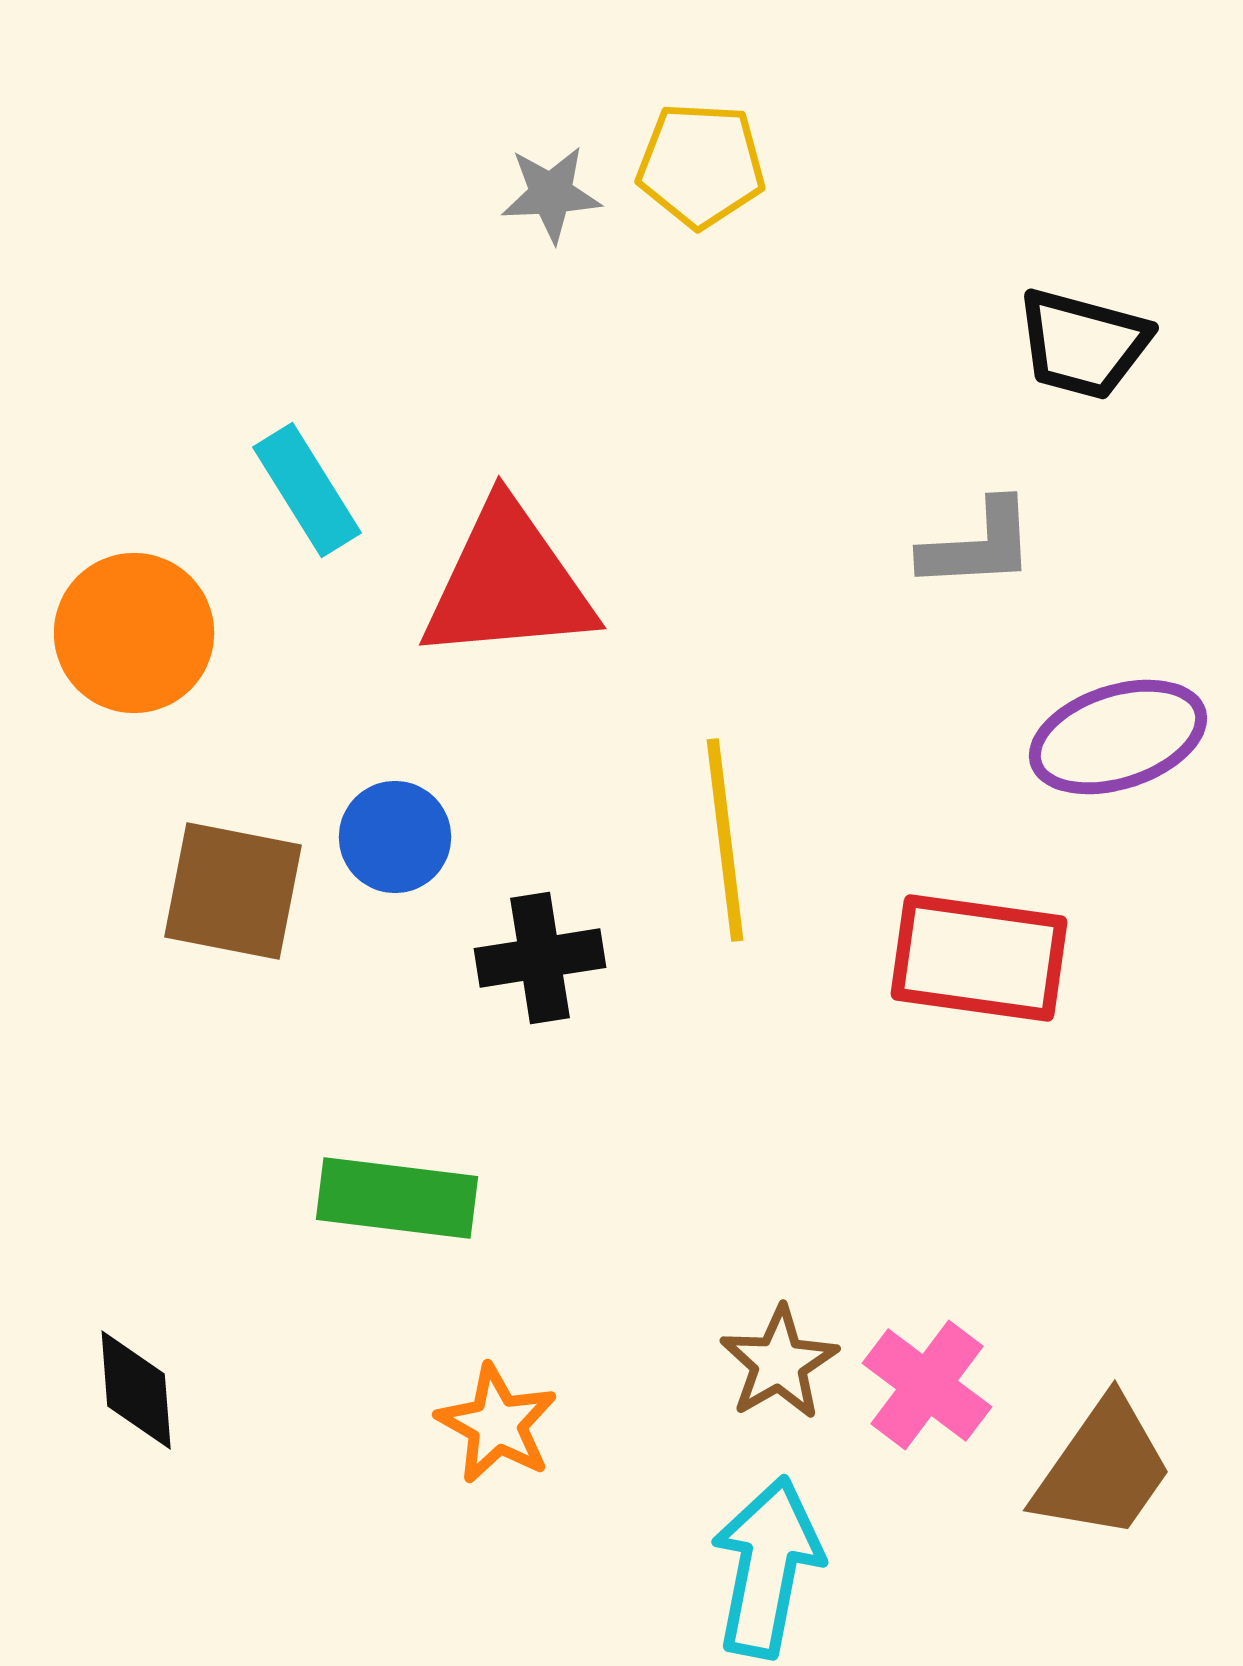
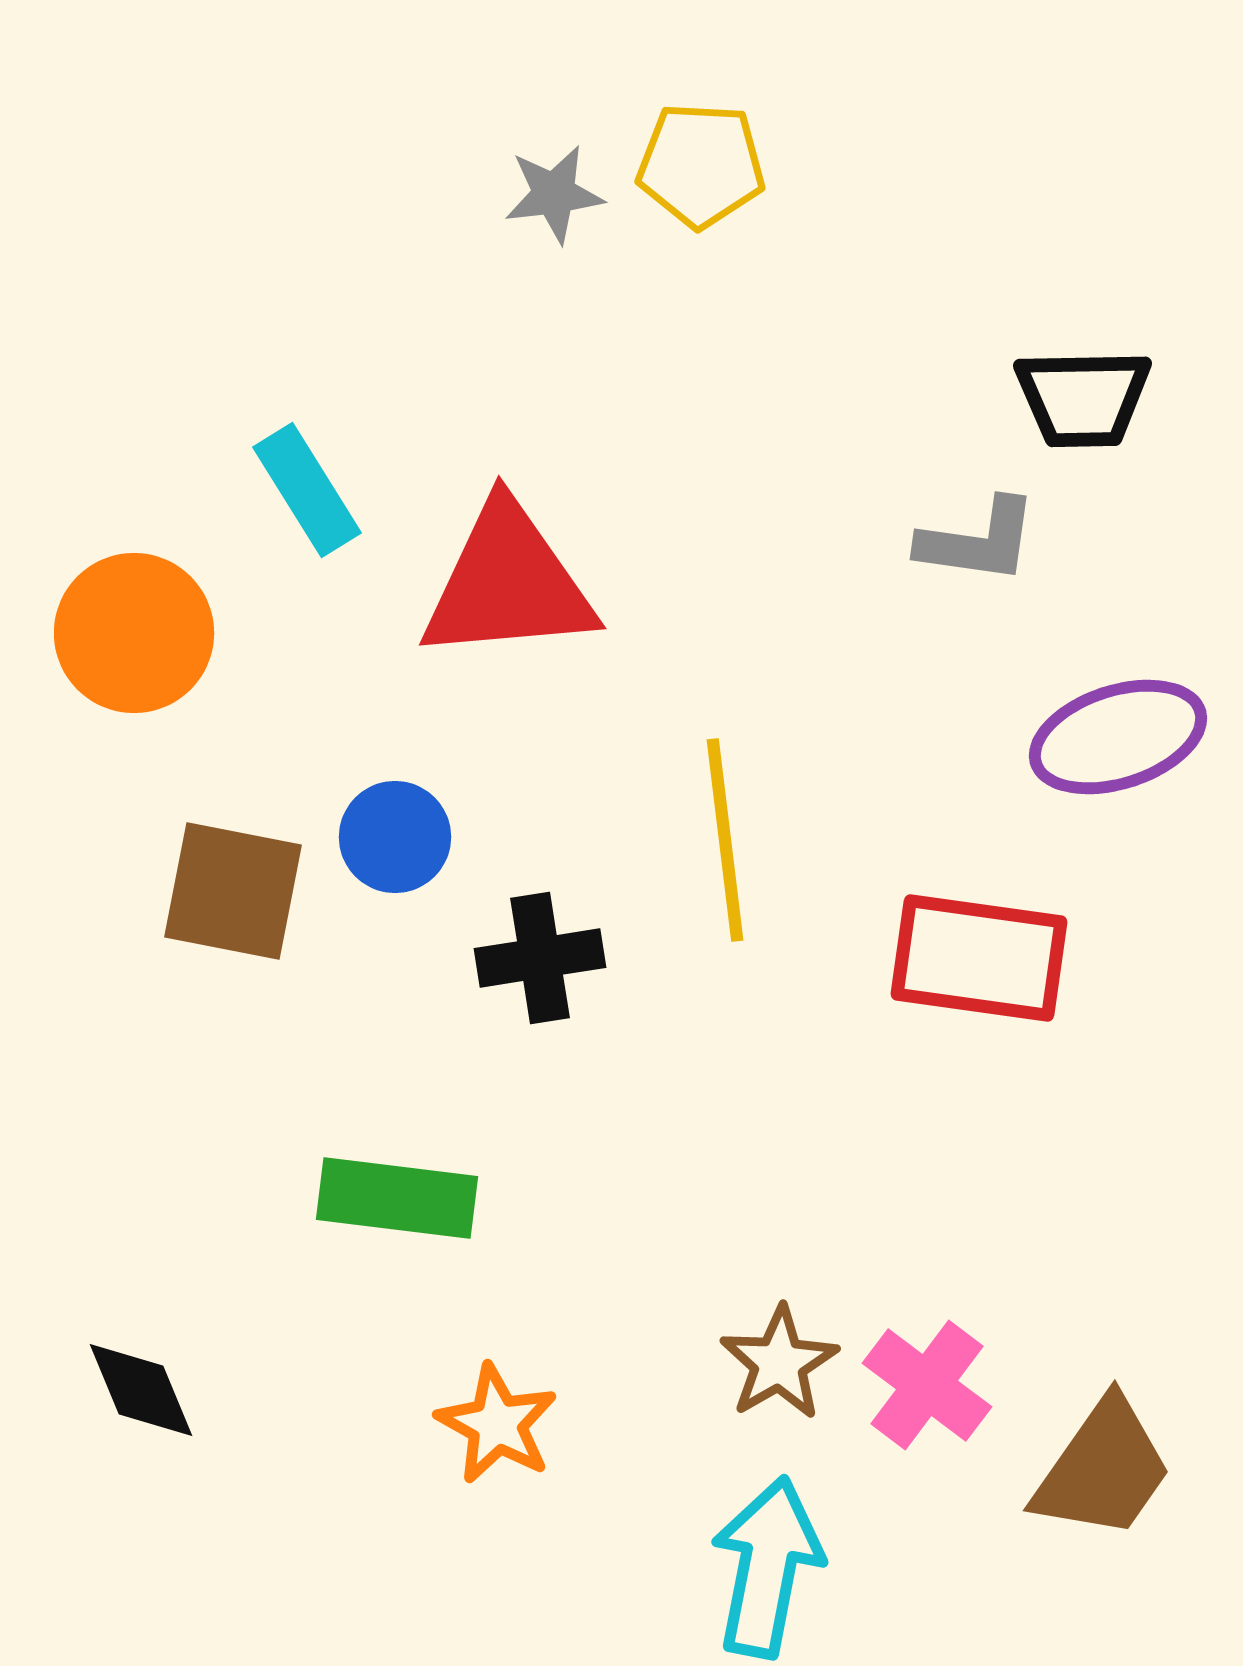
gray star: moved 3 px right; rotated 4 degrees counterclockwise
black trapezoid: moved 54 px down; rotated 16 degrees counterclockwise
gray L-shape: moved 4 px up; rotated 11 degrees clockwise
black diamond: moved 5 px right; rotated 18 degrees counterclockwise
